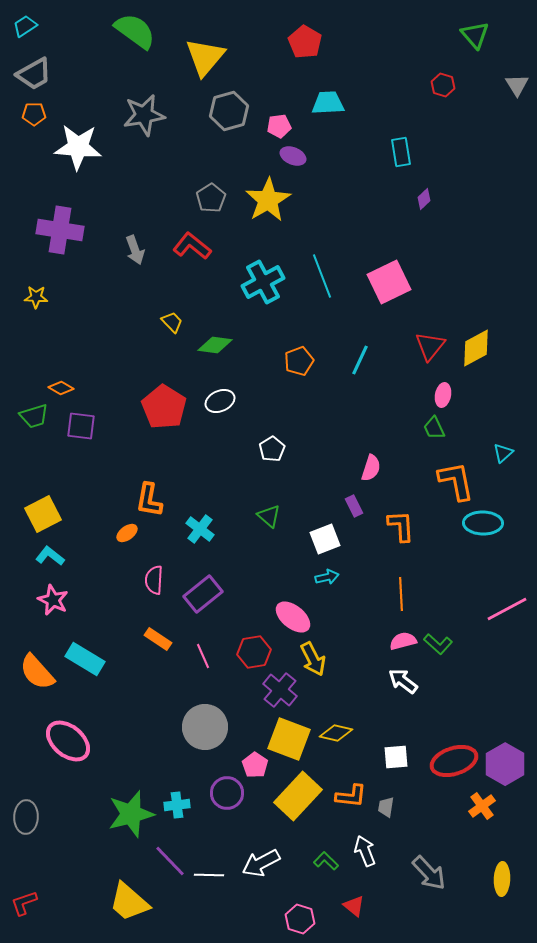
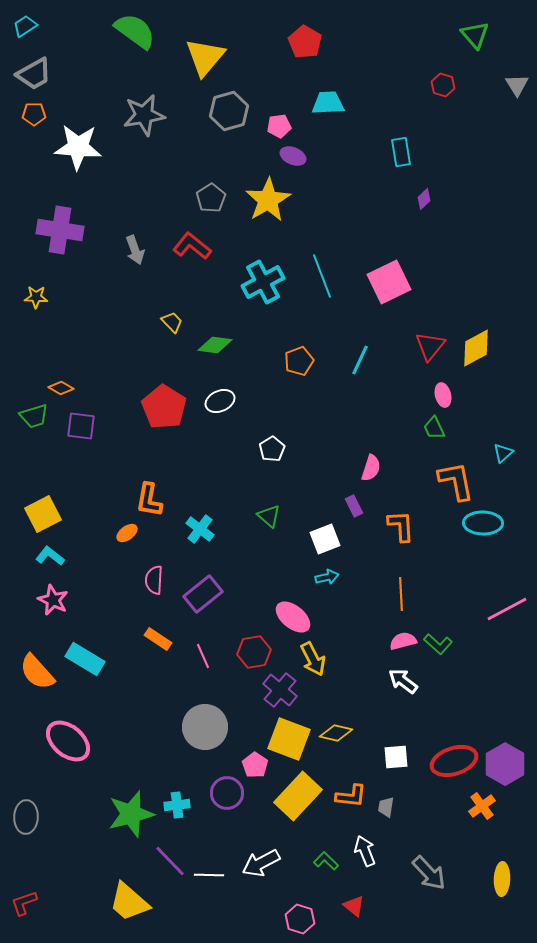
pink ellipse at (443, 395): rotated 25 degrees counterclockwise
